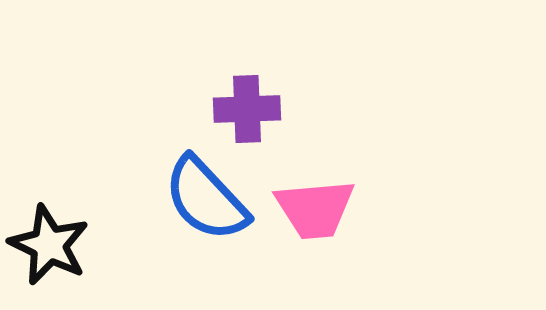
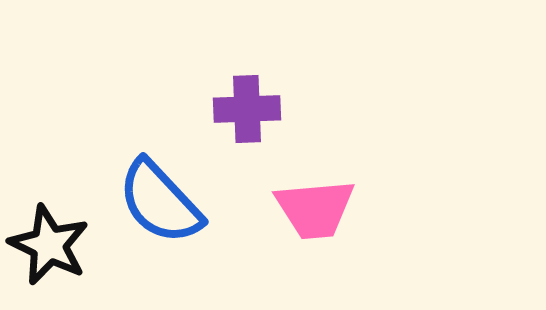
blue semicircle: moved 46 px left, 3 px down
